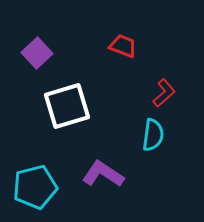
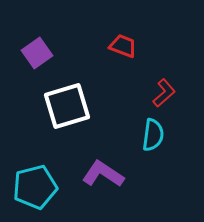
purple square: rotated 8 degrees clockwise
